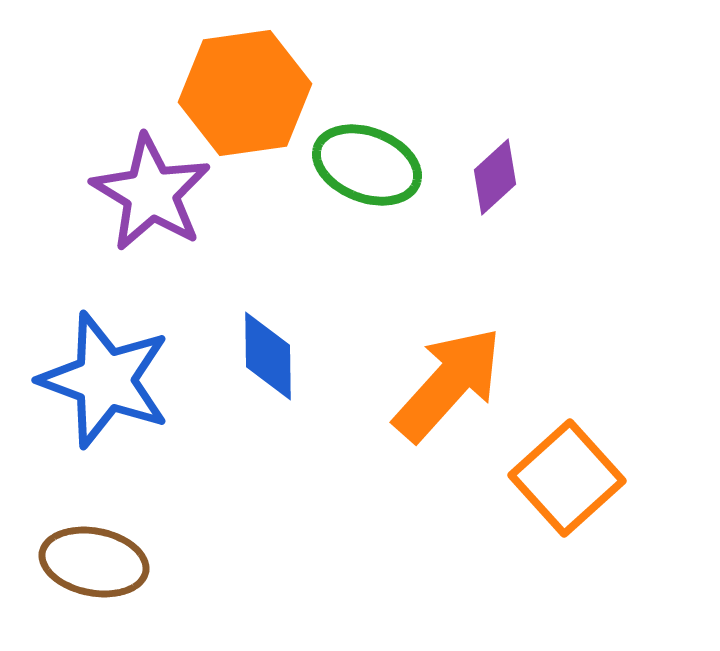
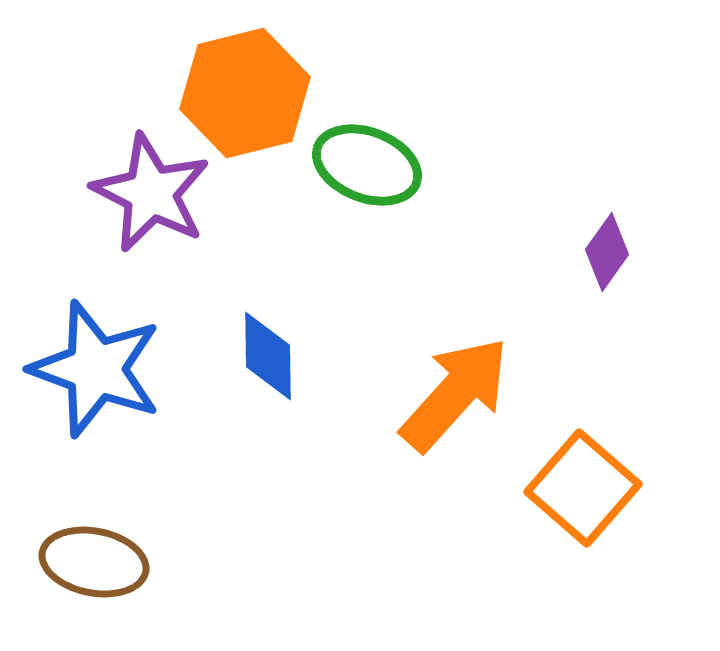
orange hexagon: rotated 6 degrees counterclockwise
purple diamond: moved 112 px right, 75 px down; rotated 12 degrees counterclockwise
purple star: rotated 4 degrees counterclockwise
blue star: moved 9 px left, 11 px up
orange arrow: moved 7 px right, 10 px down
orange square: moved 16 px right, 10 px down; rotated 7 degrees counterclockwise
